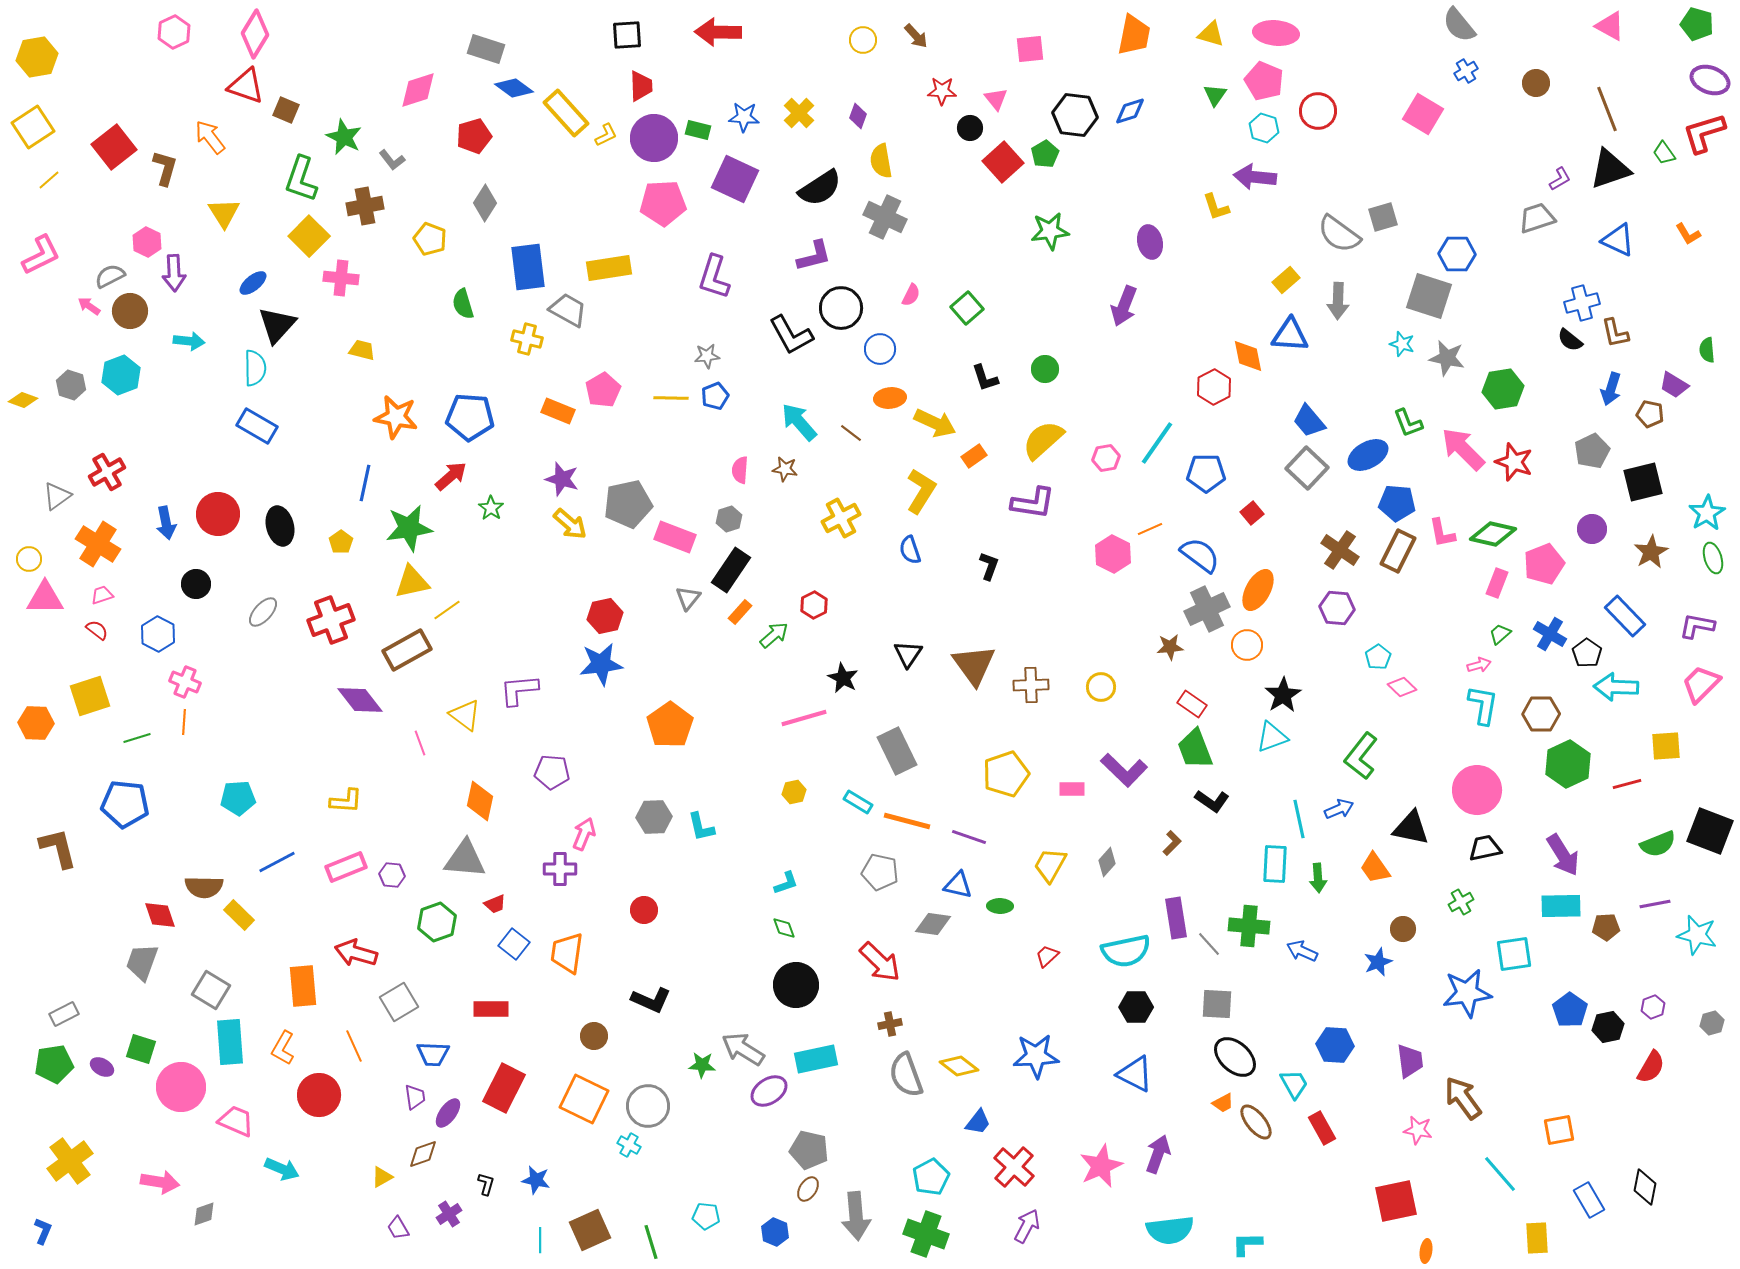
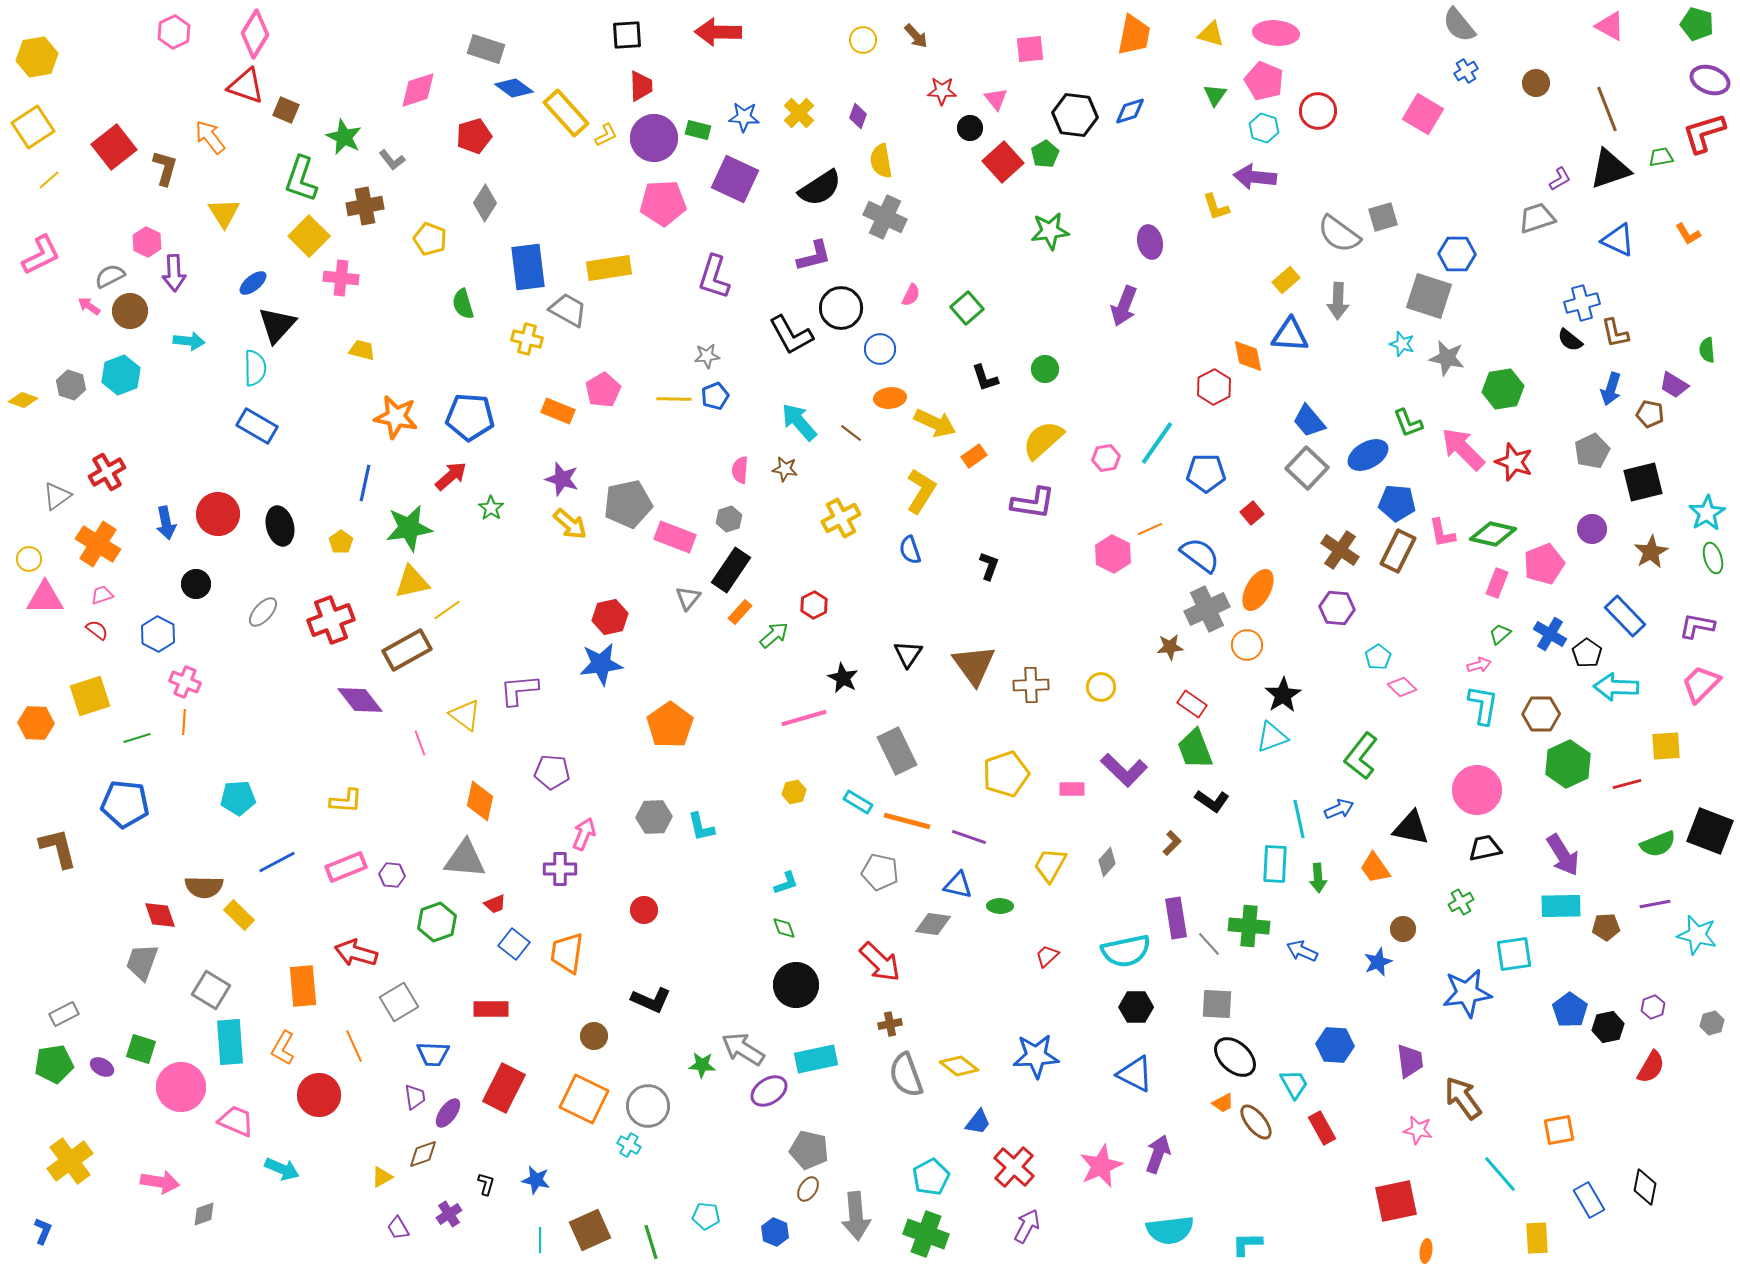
green trapezoid at (1664, 153): moved 3 px left, 4 px down; rotated 115 degrees clockwise
yellow line at (671, 398): moved 3 px right, 1 px down
red hexagon at (605, 616): moved 5 px right, 1 px down
